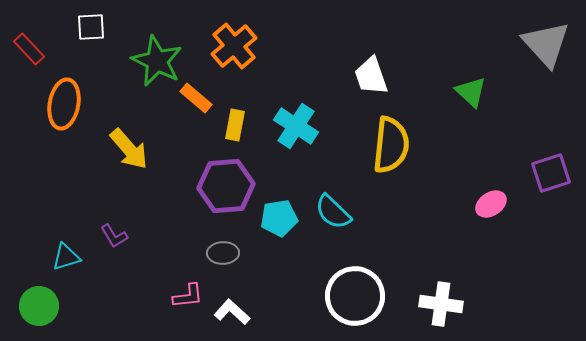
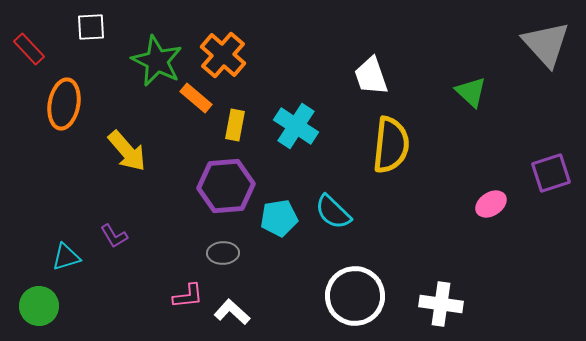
orange cross: moved 11 px left, 9 px down; rotated 9 degrees counterclockwise
yellow arrow: moved 2 px left, 2 px down
